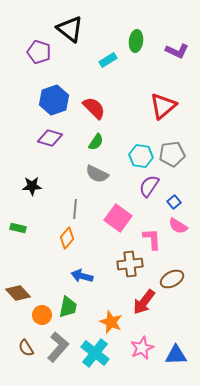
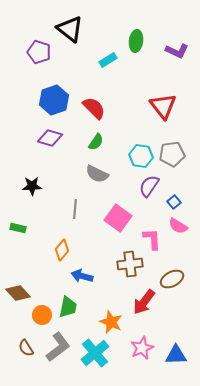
red triangle: rotated 28 degrees counterclockwise
orange diamond: moved 5 px left, 12 px down
gray L-shape: rotated 12 degrees clockwise
cyan cross: rotated 12 degrees clockwise
